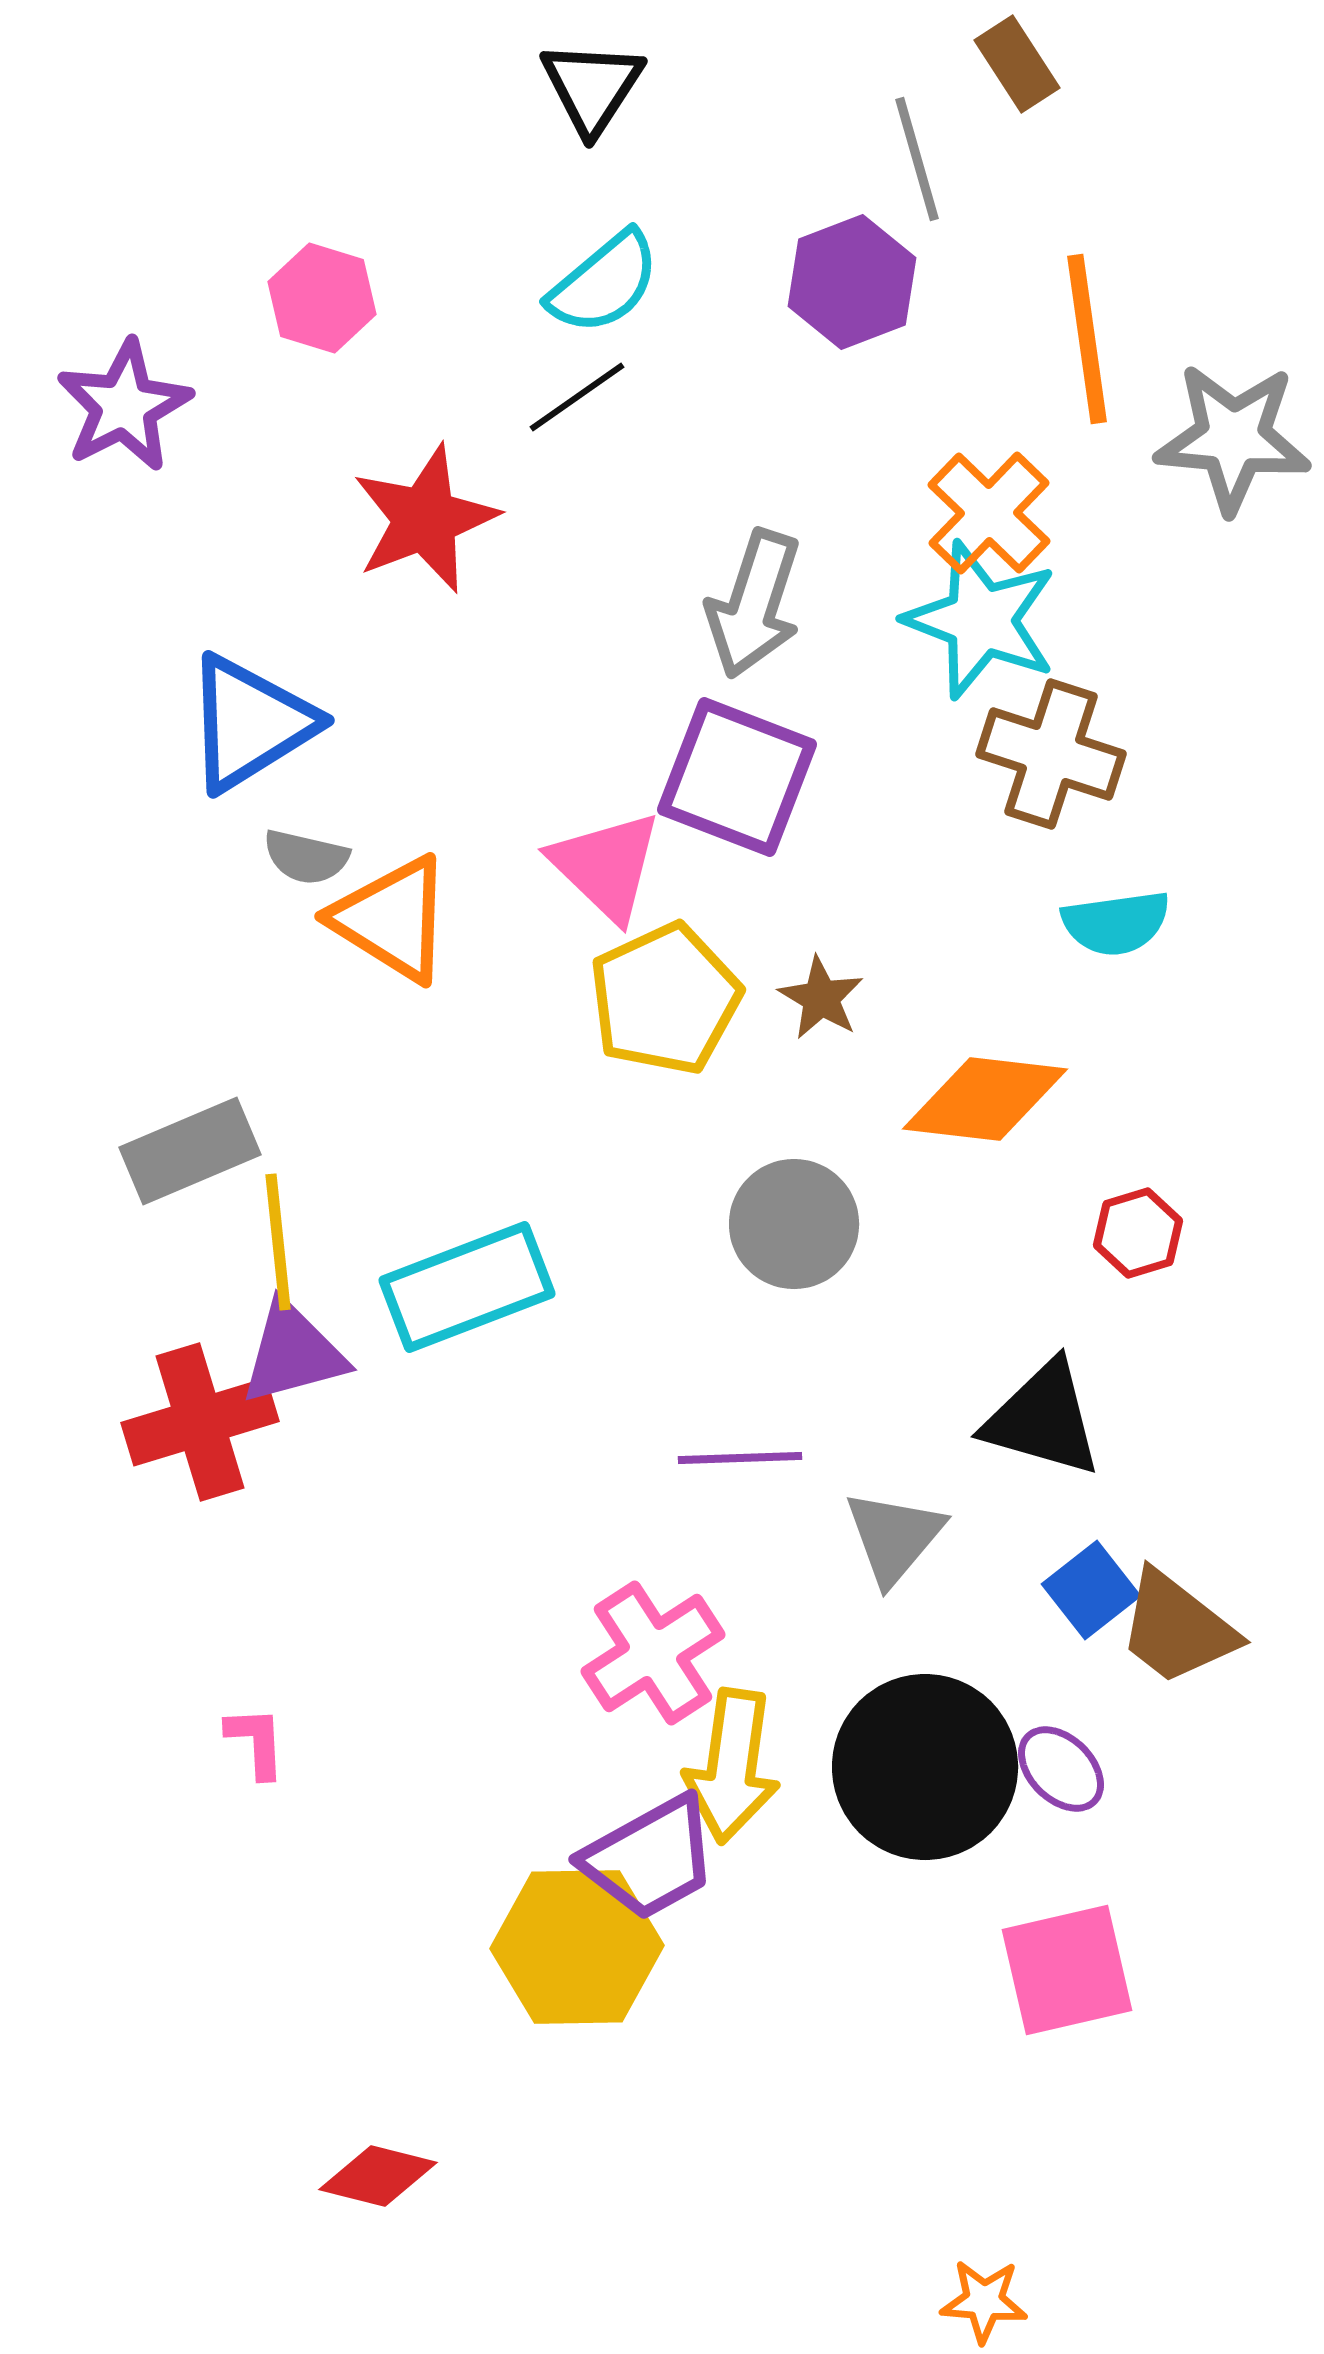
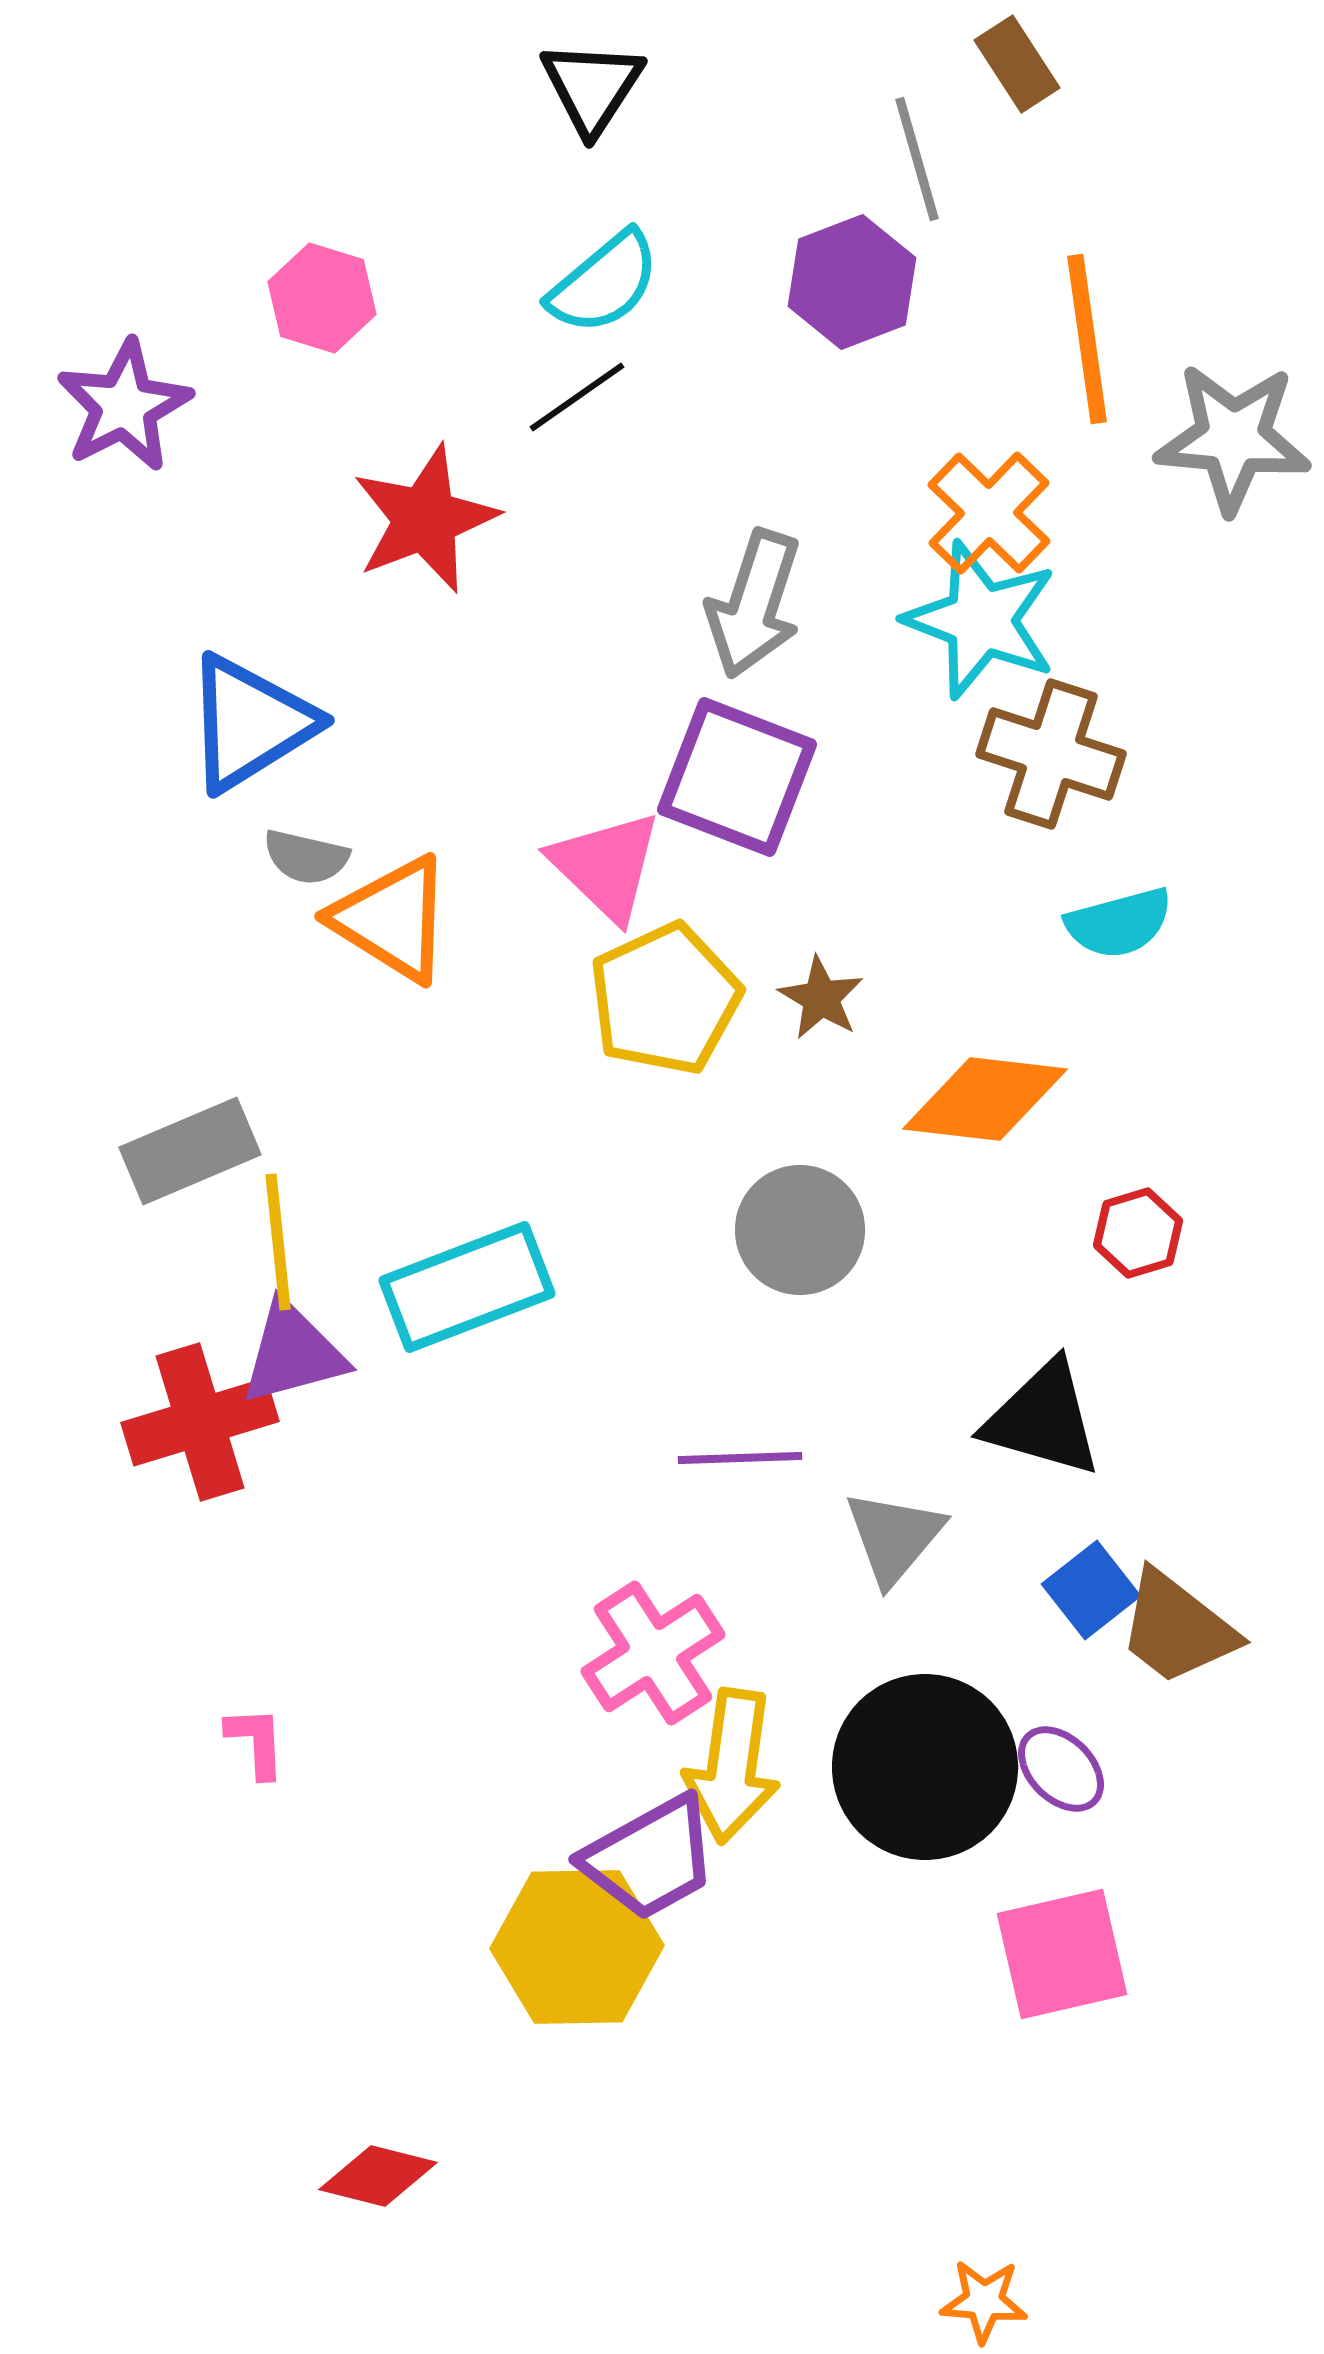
cyan semicircle at (1116, 923): moved 3 px right; rotated 7 degrees counterclockwise
gray circle at (794, 1224): moved 6 px right, 6 px down
pink square at (1067, 1970): moved 5 px left, 16 px up
